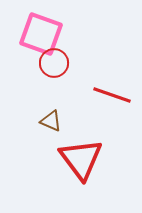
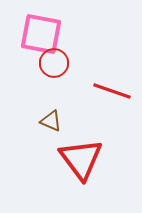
pink square: rotated 9 degrees counterclockwise
red line: moved 4 px up
